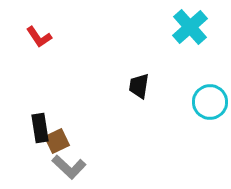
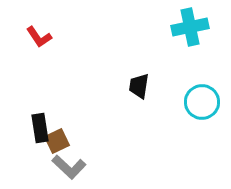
cyan cross: rotated 30 degrees clockwise
cyan circle: moved 8 px left
